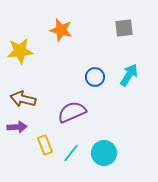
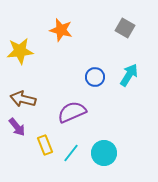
gray square: moved 1 px right; rotated 36 degrees clockwise
purple arrow: rotated 54 degrees clockwise
